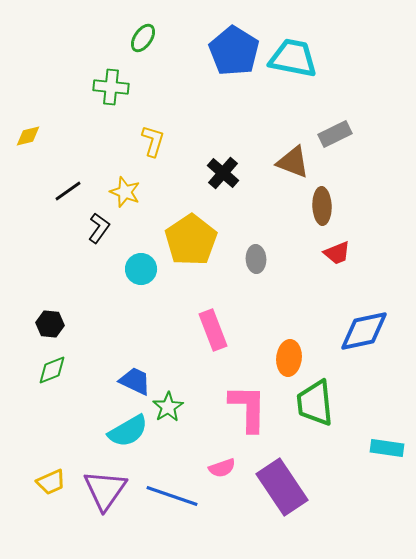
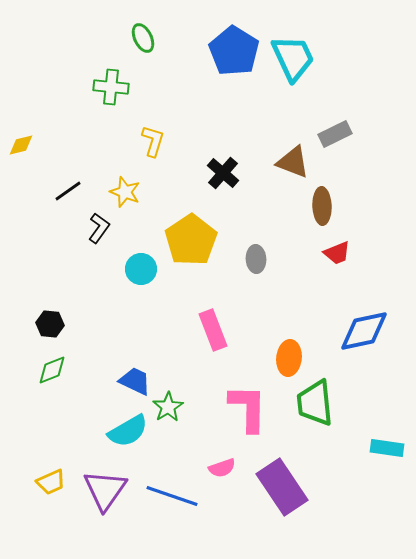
green ellipse: rotated 60 degrees counterclockwise
cyan trapezoid: rotated 54 degrees clockwise
yellow diamond: moved 7 px left, 9 px down
